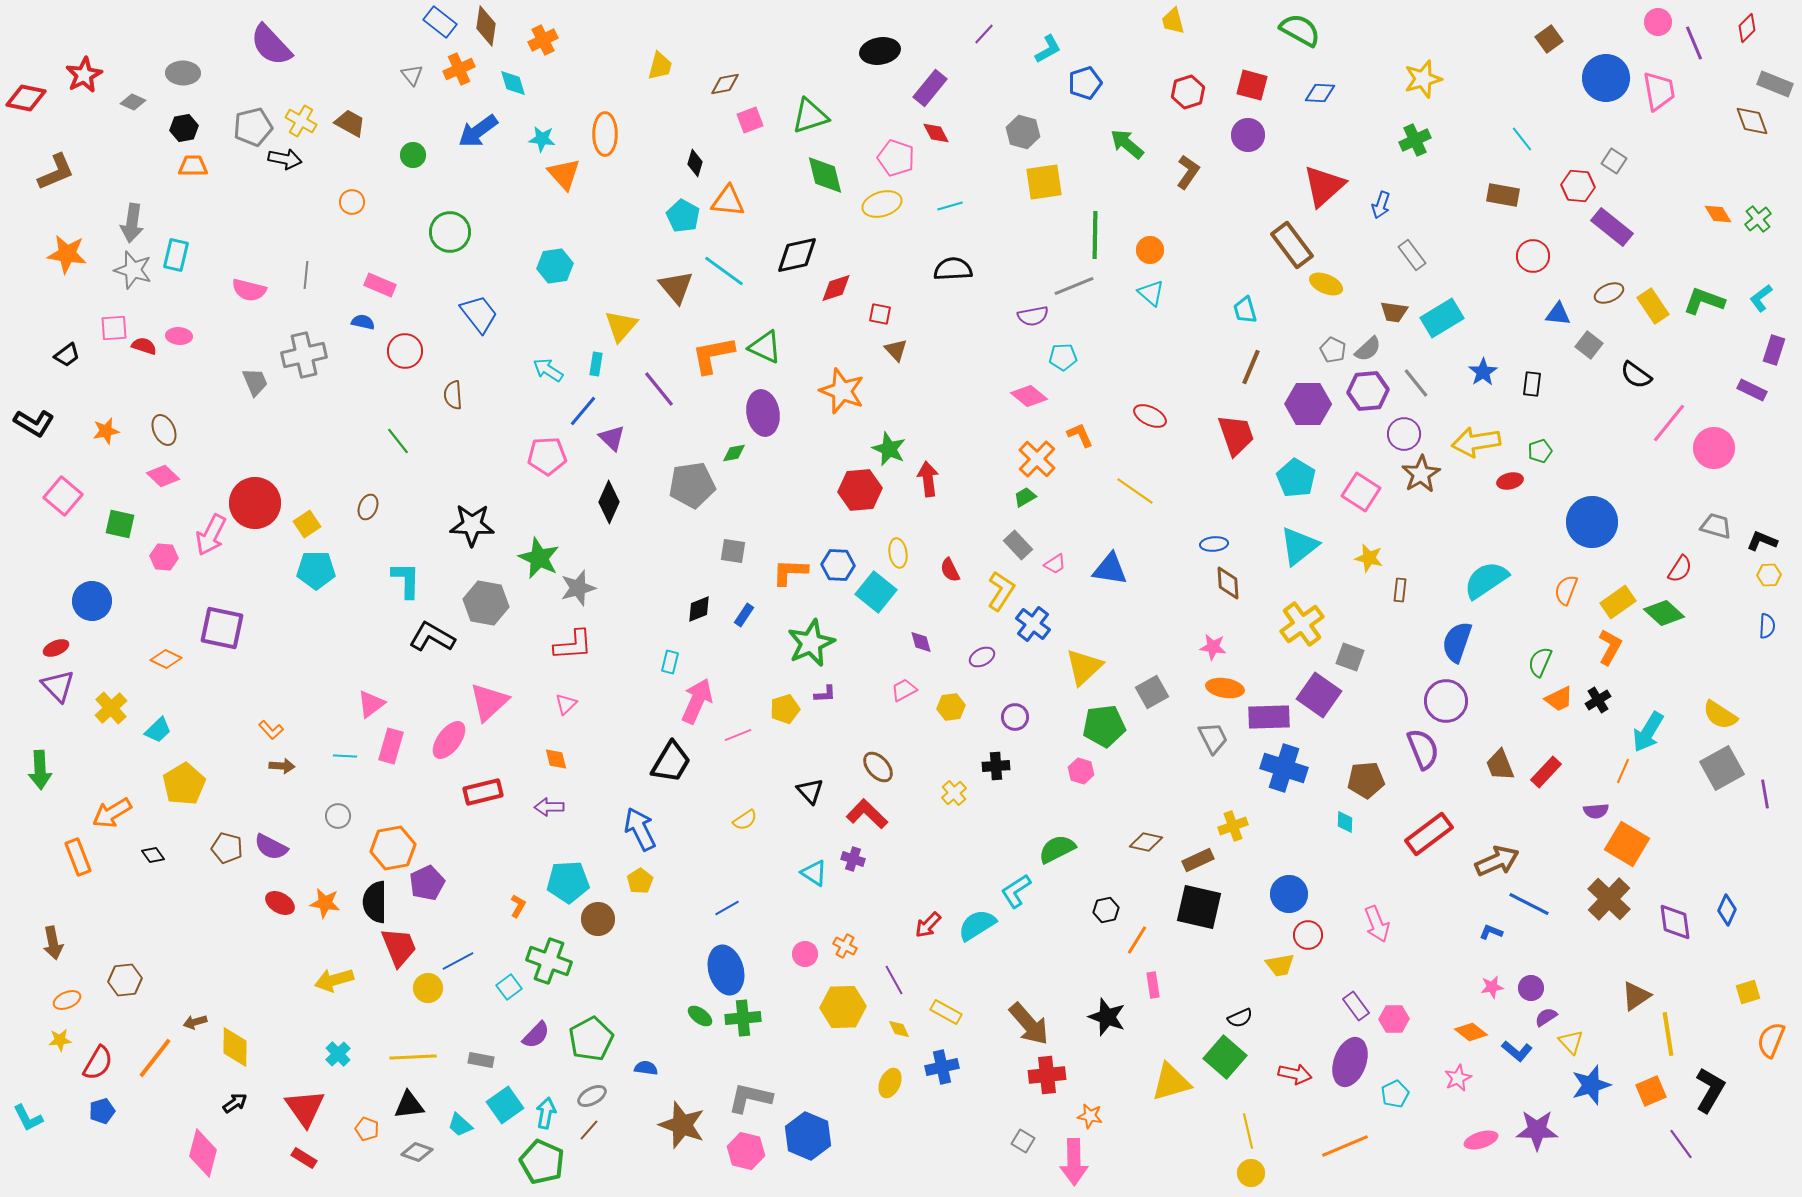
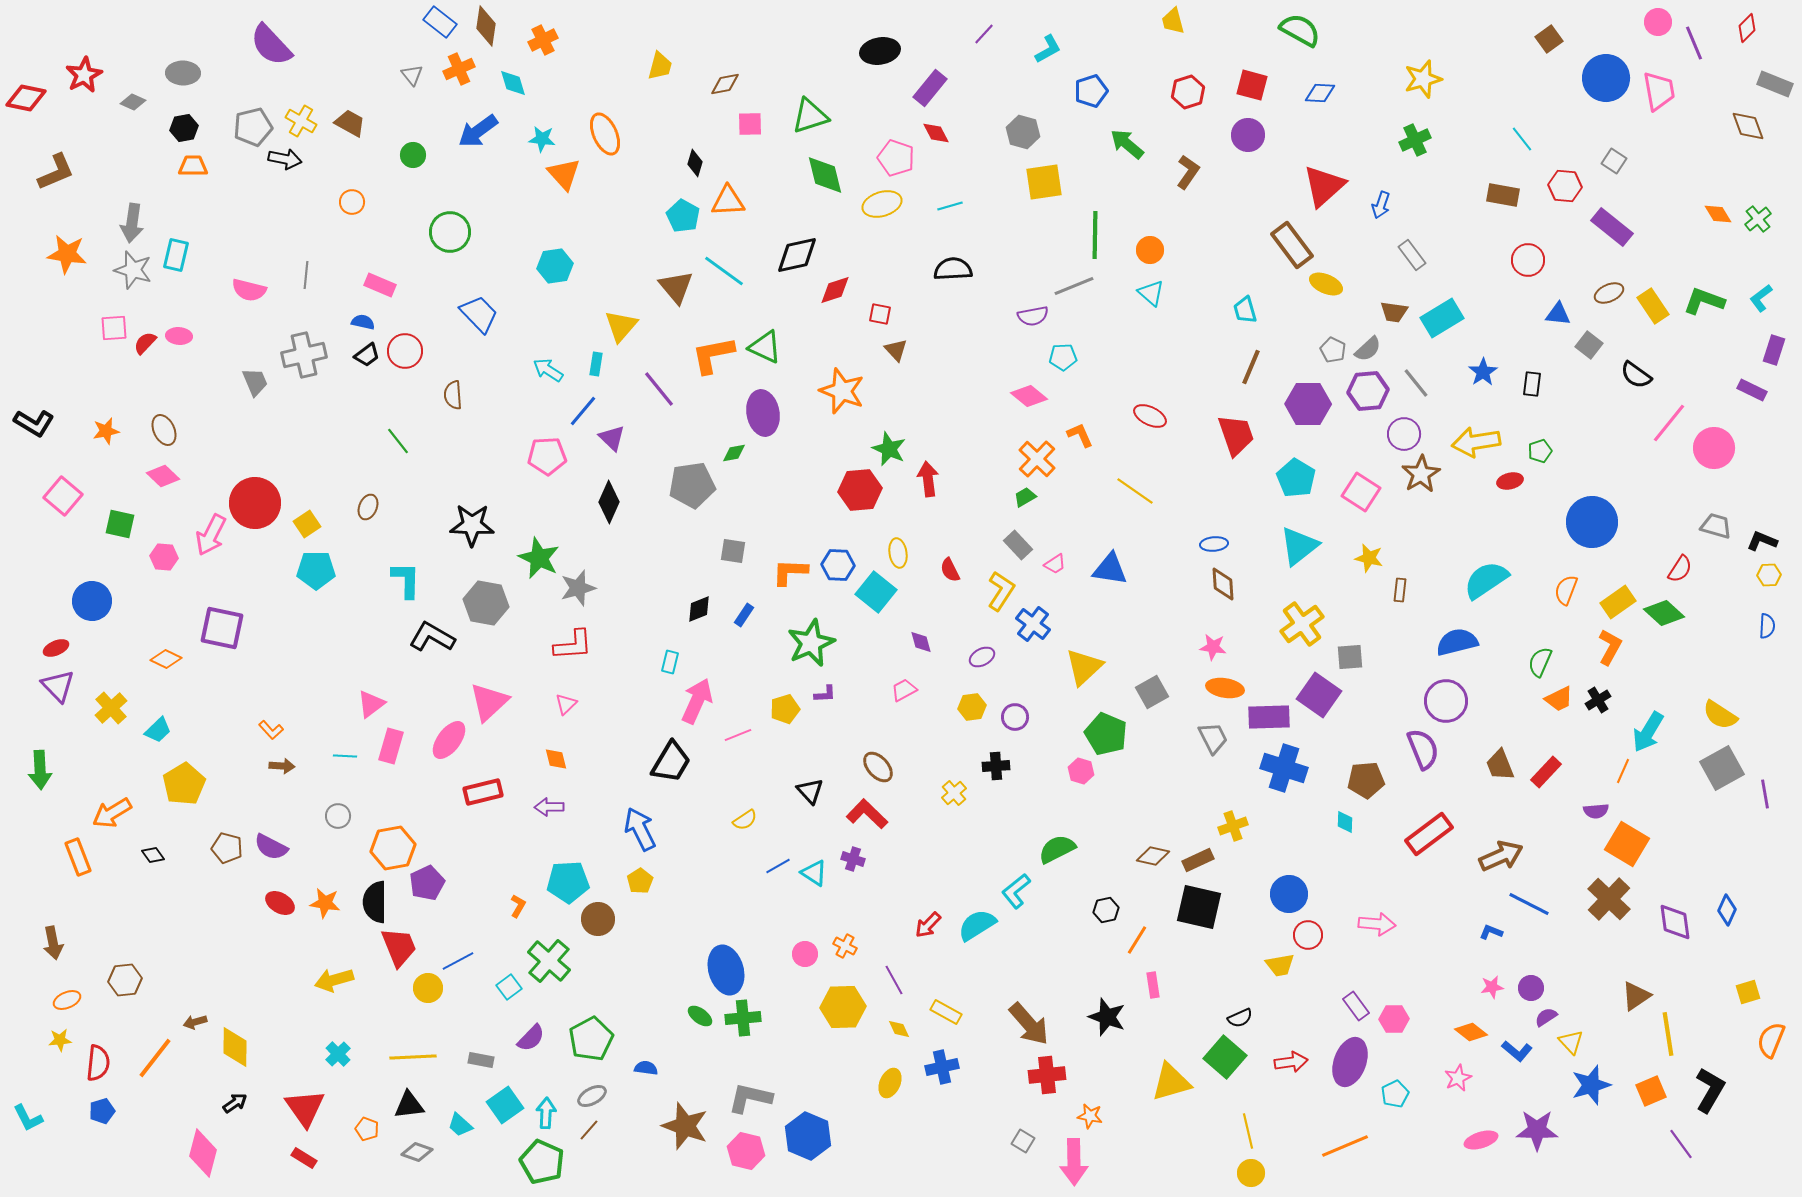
blue pentagon at (1085, 83): moved 6 px right, 8 px down
pink square at (750, 120): moved 4 px down; rotated 20 degrees clockwise
brown diamond at (1752, 121): moved 4 px left, 5 px down
orange ellipse at (605, 134): rotated 24 degrees counterclockwise
red hexagon at (1578, 186): moved 13 px left
orange triangle at (728, 201): rotated 9 degrees counterclockwise
red circle at (1533, 256): moved 5 px left, 4 px down
red diamond at (836, 288): moved 1 px left, 2 px down
blue trapezoid at (479, 314): rotated 6 degrees counterclockwise
red semicircle at (144, 346): moved 1 px right, 3 px up; rotated 65 degrees counterclockwise
black trapezoid at (67, 355): moved 300 px right
brown diamond at (1228, 583): moved 5 px left, 1 px down
blue semicircle at (1457, 642): rotated 57 degrees clockwise
gray square at (1350, 657): rotated 24 degrees counterclockwise
yellow hexagon at (951, 707): moved 21 px right
green pentagon at (1104, 726): moved 2 px right, 8 px down; rotated 30 degrees clockwise
brown diamond at (1146, 842): moved 7 px right, 14 px down
brown arrow at (1497, 861): moved 4 px right, 5 px up
cyan L-shape at (1016, 891): rotated 6 degrees counterclockwise
blue line at (727, 908): moved 51 px right, 42 px up
pink arrow at (1377, 924): rotated 63 degrees counterclockwise
green cross at (549, 961): rotated 21 degrees clockwise
purple semicircle at (536, 1035): moved 5 px left, 3 px down
red semicircle at (98, 1063): rotated 24 degrees counterclockwise
red arrow at (1295, 1074): moved 4 px left, 12 px up; rotated 20 degrees counterclockwise
cyan arrow at (546, 1113): rotated 8 degrees counterclockwise
brown star at (682, 1125): moved 3 px right, 1 px down
